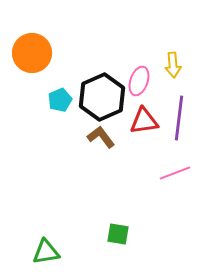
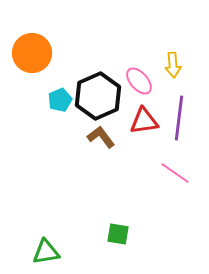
pink ellipse: rotated 60 degrees counterclockwise
black hexagon: moved 4 px left, 1 px up
pink line: rotated 56 degrees clockwise
